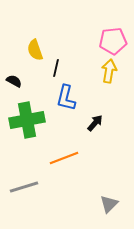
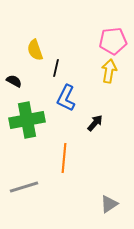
blue L-shape: rotated 12 degrees clockwise
orange line: rotated 64 degrees counterclockwise
gray triangle: rotated 12 degrees clockwise
